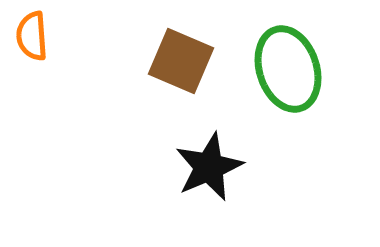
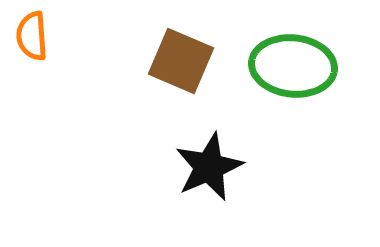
green ellipse: moved 5 px right, 3 px up; rotated 66 degrees counterclockwise
